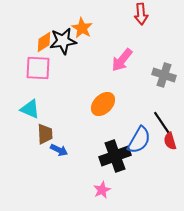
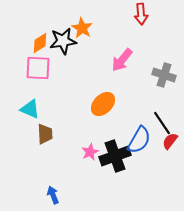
orange diamond: moved 4 px left, 1 px down
red semicircle: rotated 54 degrees clockwise
blue arrow: moved 6 px left, 45 px down; rotated 138 degrees counterclockwise
pink star: moved 12 px left, 38 px up
